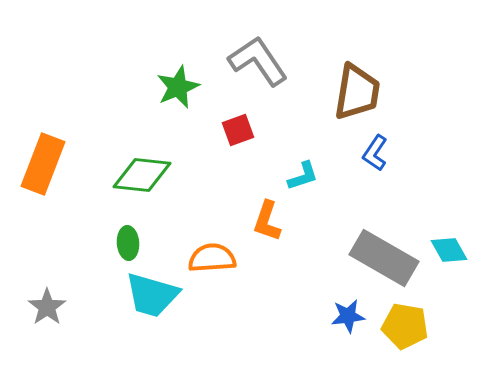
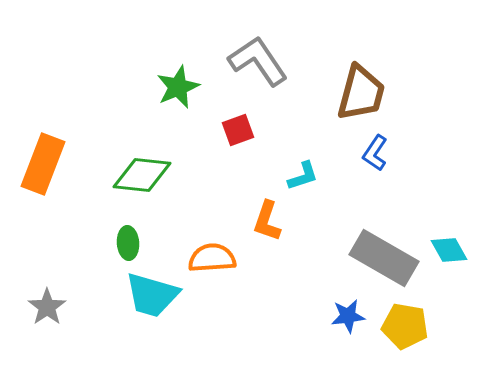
brown trapezoid: moved 4 px right, 1 px down; rotated 6 degrees clockwise
